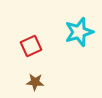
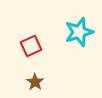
brown star: rotated 30 degrees clockwise
